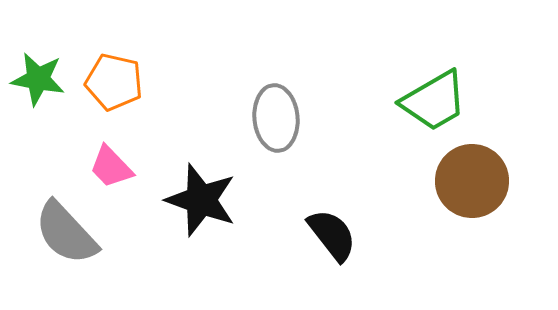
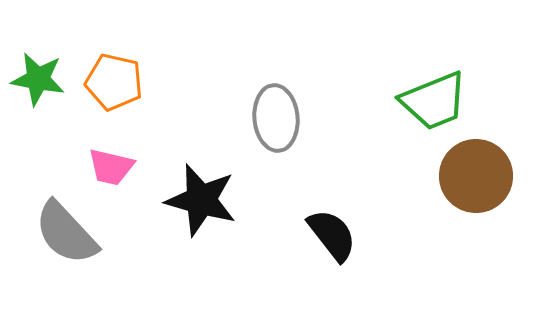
green trapezoid: rotated 8 degrees clockwise
pink trapezoid: rotated 33 degrees counterclockwise
brown circle: moved 4 px right, 5 px up
black star: rotated 4 degrees counterclockwise
